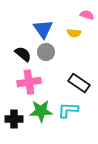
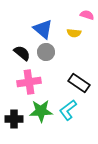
blue triangle: rotated 15 degrees counterclockwise
black semicircle: moved 1 px left, 1 px up
cyan L-shape: rotated 40 degrees counterclockwise
